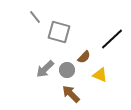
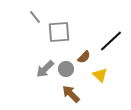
gray square: rotated 20 degrees counterclockwise
black line: moved 1 px left, 2 px down
gray circle: moved 1 px left, 1 px up
yellow triangle: rotated 21 degrees clockwise
